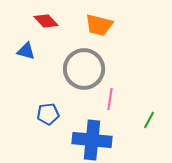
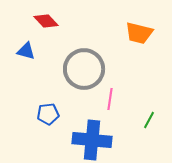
orange trapezoid: moved 40 px right, 8 px down
